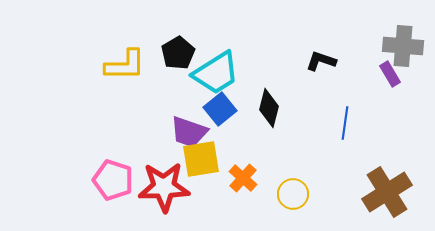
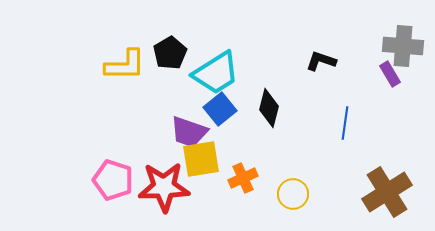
black pentagon: moved 8 px left
orange cross: rotated 24 degrees clockwise
